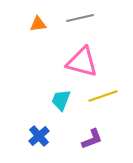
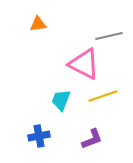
gray line: moved 29 px right, 18 px down
pink triangle: moved 2 px right, 2 px down; rotated 12 degrees clockwise
blue cross: rotated 30 degrees clockwise
